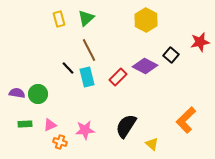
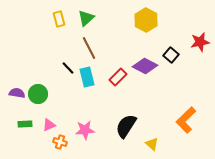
brown line: moved 2 px up
pink triangle: moved 1 px left
